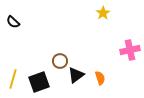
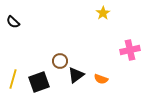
orange semicircle: moved 1 px right, 1 px down; rotated 128 degrees clockwise
